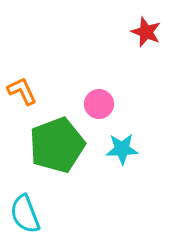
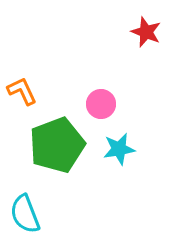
pink circle: moved 2 px right
cyan star: moved 3 px left; rotated 8 degrees counterclockwise
